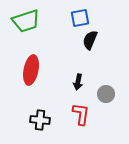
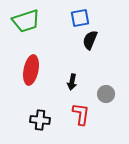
black arrow: moved 6 px left
